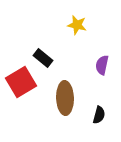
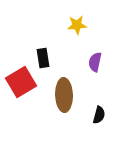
yellow star: rotated 18 degrees counterclockwise
black rectangle: rotated 42 degrees clockwise
purple semicircle: moved 7 px left, 3 px up
brown ellipse: moved 1 px left, 3 px up
